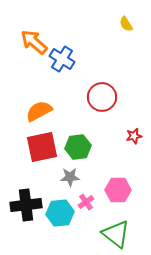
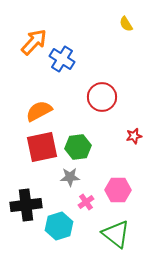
orange arrow: rotated 92 degrees clockwise
cyan hexagon: moved 1 px left, 13 px down; rotated 12 degrees counterclockwise
